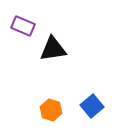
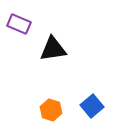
purple rectangle: moved 4 px left, 2 px up
